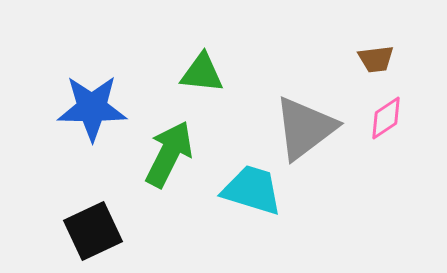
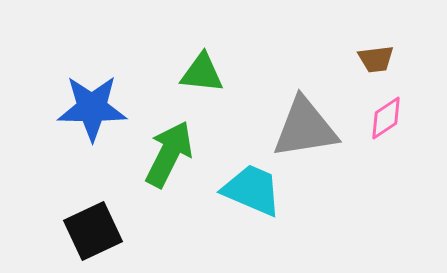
gray triangle: rotated 28 degrees clockwise
cyan trapezoid: rotated 6 degrees clockwise
